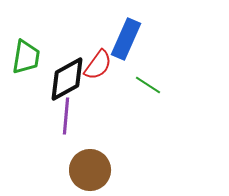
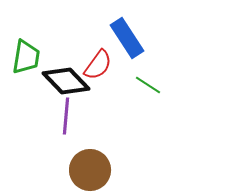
blue rectangle: moved 1 px right, 1 px up; rotated 57 degrees counterclockwise
black diamond: moved 1 px left, 2 px down; rotated 75 degrees clockwise
